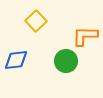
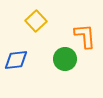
orange L-shape: rotated 84 degrees clockwise
green circle: moved 1 px left, 2 px up
